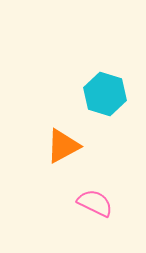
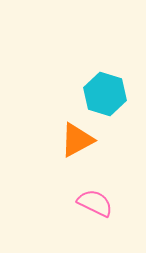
orange triangle: moved 14 px right, 6 px up
